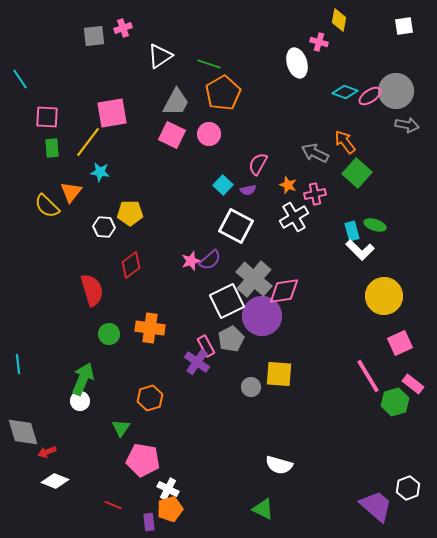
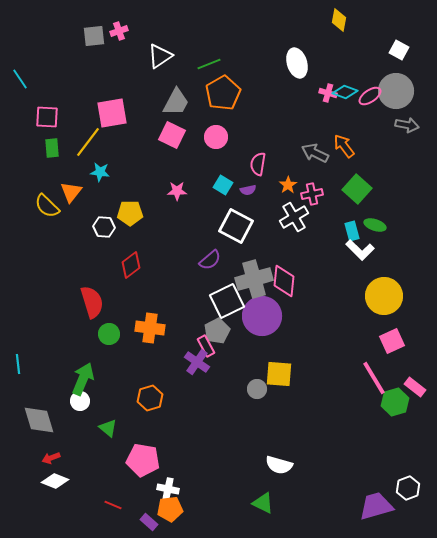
white square at (404, 26): moved 5 px left, 24 px down; rotated 36 degrees clockwise
pink cross at (123, 28): moved 4 px left, 3 px down
pink cross at (319, 42): moved 9 px right, 51 px down
green line at (209, 64): rotated 40 degrees counterclockwise
pink circle at (209, 134): moved 7 px right, 3 px down
orange arrow at (345, 142): moved 1 px left, 4 px down
pink semicircle at (258, 164): rotated 20 degrees counterclockwise
green square at (357, 173): moved 16 px down
cyan square at (223, 185): rotated 12 degrees counterclockwise
orange star at (288, 185): rotated 18 degrees clockwise
pink cross at (315, 194): moved 3 px left
pink star at (191, 261): moved 14 px left, 70 px up; rotated 18 degrees clockwise
gray cross at (254, 279): rotated 33 degrees clockwise
red semicircle at (92, 290): moved 12 px down
pink diamond at (284, 291): moved 10 px up; rotated 76 degrees counterclockwise
gray pentagon at (231, 339): moved 14 px left, 8 px up
pink square at (400, 343): moved 8 px left, 2 px up
pink line at (368, 376): moved 6 px right, 2 px down
pink rectangle at (413, 384): moved 2 px right, 3 px down
gray circle at (251, 387): moved 6 px right, 2 px down
green triangle at (121, 428): moved 13 px left; rotated 24 degrees counterclockwise
gray diamond at (23, 432): moved 16 px right, 12 px up
red arrow at (47, 452): moved 4 px right, 6 px down
white cross at (168, 489): rotated 15 degrees counterclockwise
purple trapezoid at (376, 506): rotated 57 degrees counterclockwise
orange pentagon at (170, 509): rotated 10 degrees clockwise
green triangle at (263, 509): moved 6 px up
purple rectangle at (149, 522): rotated 42 degrees counterclockwise
